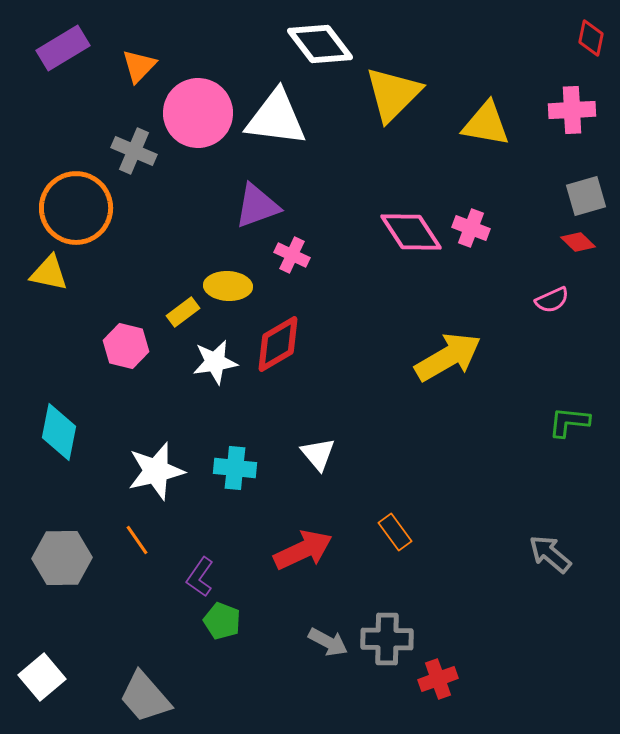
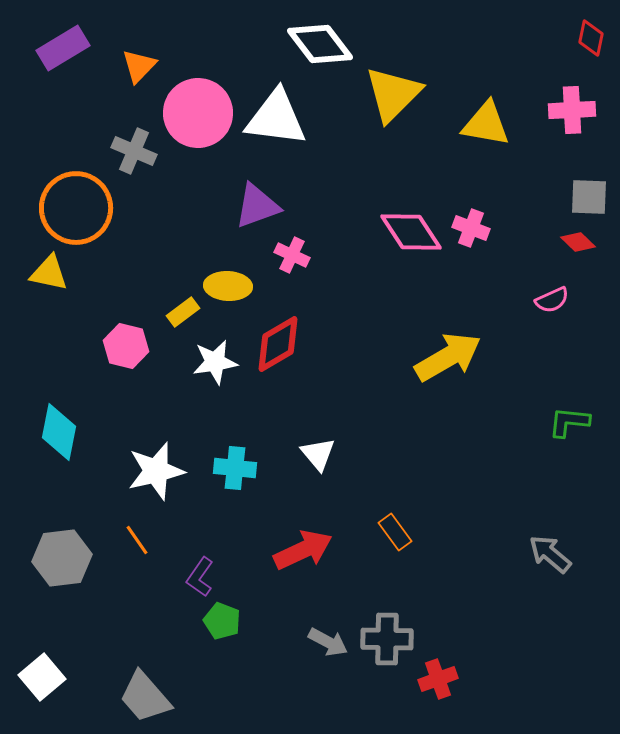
gray square at (586, 196): moved 3 px right, 1 px down; rotated 18 degrees clockwise
gray hexagon at (62, 558): rotated 6 degrees counterclockwise
